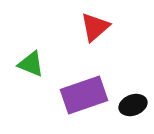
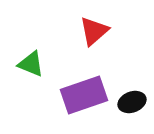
red triangle: moved 1 px left, 4 px down
black ellipse: moved 1 px left, 3 px up
